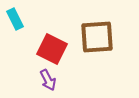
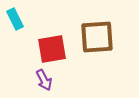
red square: rotated 36 degrees counterclockwise
purple arrow: moved 4 px left
